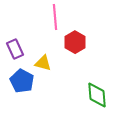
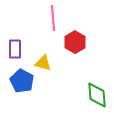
pink line: moved 2 px left, 1 px down
purple rectangle: rotated 24 degrees clockwise
